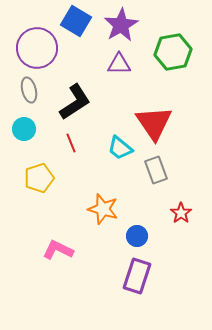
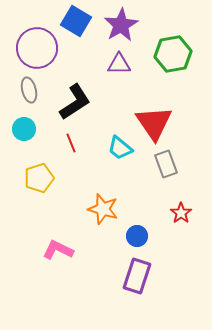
green hexagon: moved 2 px down
gray rectangle: moved 10 px right, 6 px up
